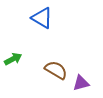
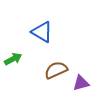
blue triangle: moved 14 px down
brown semicircle: rotated 55 degrees counterclockwise
